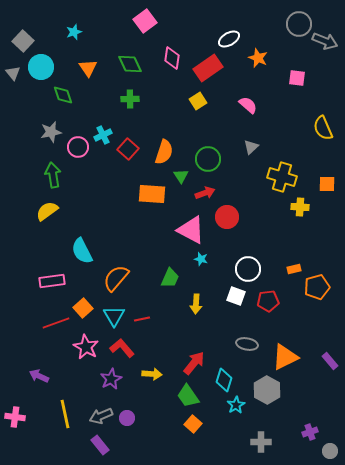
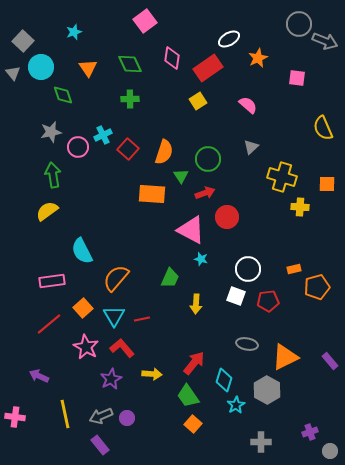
orange star at (258, 58): rotated 24 degrees clockwise
red line at (56, 323): moved 7 px left, 1 px down; rotated 20 degrees counterclockwise
